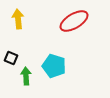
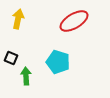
yellow arrow: rotated 18 degrees clockwise
cyan pentagon: moved 4 px right, 4 px up
